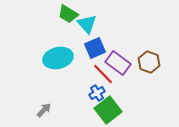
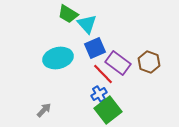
blue cross: moved 2 px right, 1 px down
